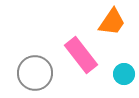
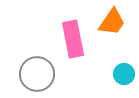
pink rectangle: moved 8 px left, 16 px up; rotated 27 degrees clockwise
gray circle: moved 2 px right, 1 px down
